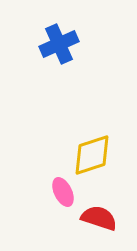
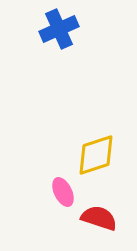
blue cross: moved 15 px up
yellow diamond: moved 4 px right
